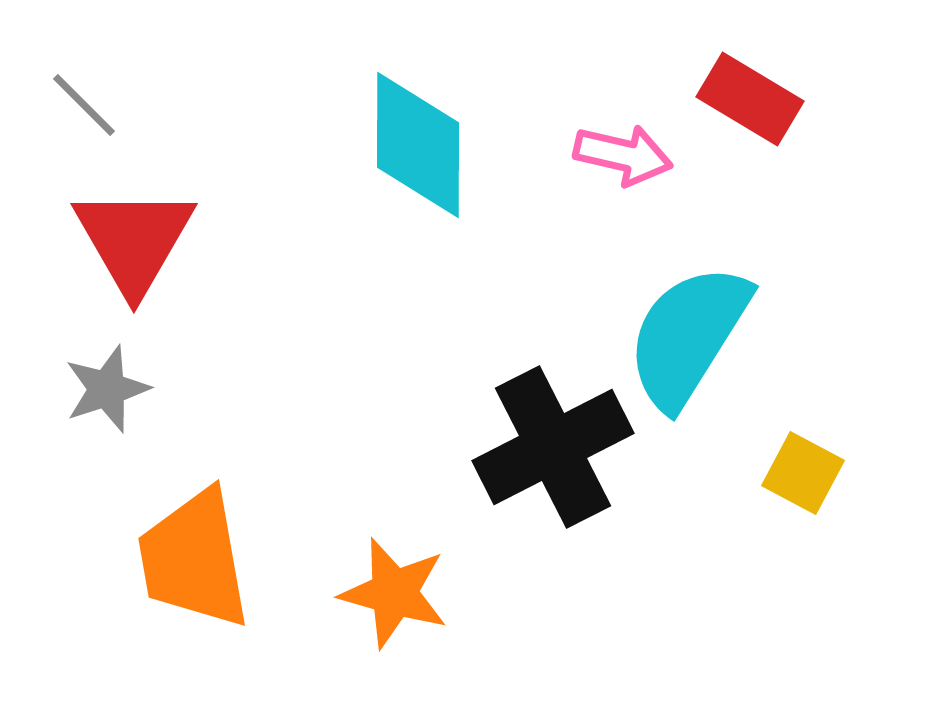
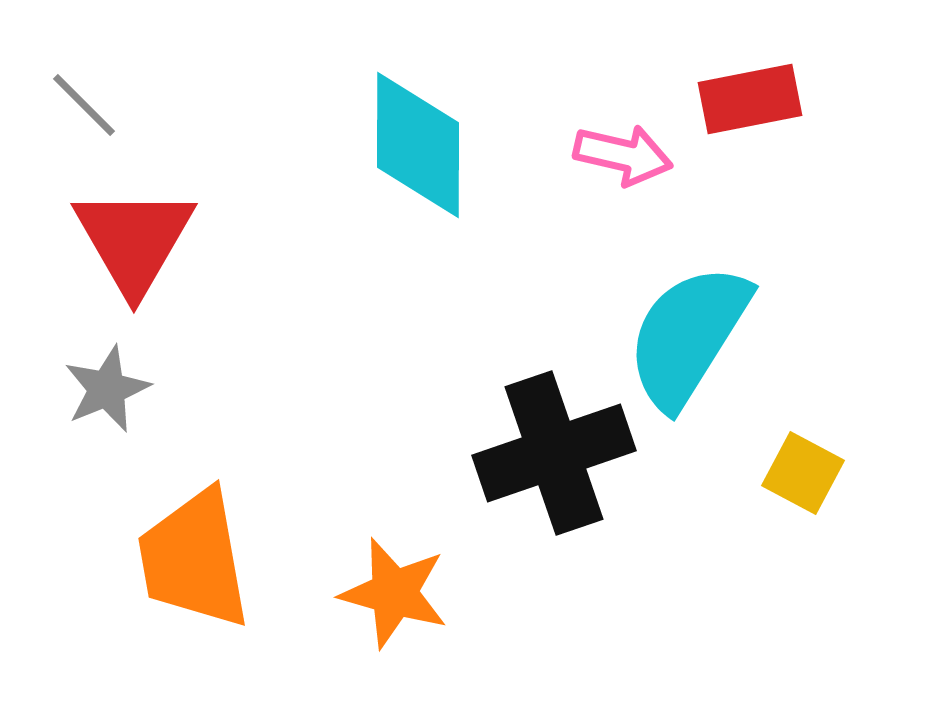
red rectangle: rotated 42 degrees counterclockwise
gray star: rotated 4 degrees counterclockwise
black cross: moved 1 px right, 6 px down; rotated 8 degrees clockwise
